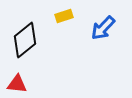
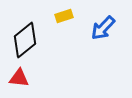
red triangle: moved 2 px right, 6 px up
